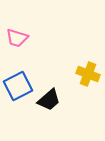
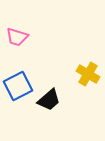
pink trapezoid: moved 1 px up
yellow cross: rotated 10 degrees clockwise
